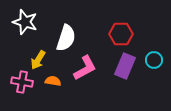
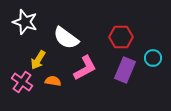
red hexagon: moved 3 px down
white semicircle: rotated 108 degrees clockwise
cyan circle: moved 1 px left, 2 px up
purple rectangle: moved 4 px down
pink cross: rotated 25 degrees clockwise
